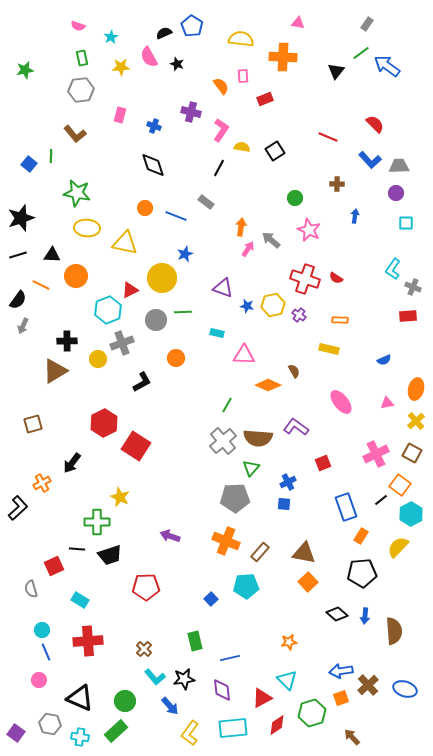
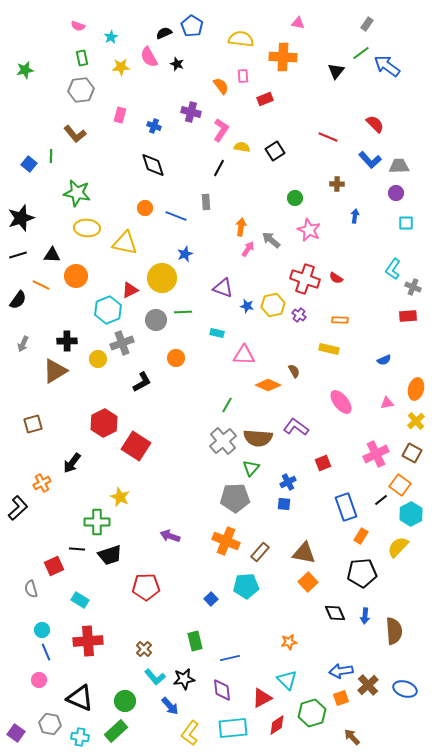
gray rectangle at (206, 202): rotated 49 degrees clockwise
gray arrow at (23, 326): moved 18 px down
black diamond at (337, 614): moved 2 px left, 1 px up; rotated 25 degrees clockwise
